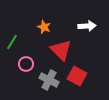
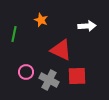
orange star: moved 3 px left, 7 px up
green line: moved 2 px right, 8 px up; rotated 21 degrees counterclockwise
red triangle: rotated 20 degrees counterclockwise
pink circle: moved 8 px down
red square: rotated 30 degrees counterclockwise
